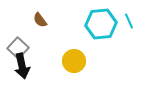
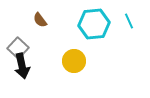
cyan hexagon: moved 7 px left
